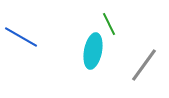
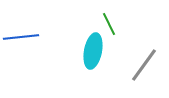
blue line: rotated 36 degrees counterclockwise
